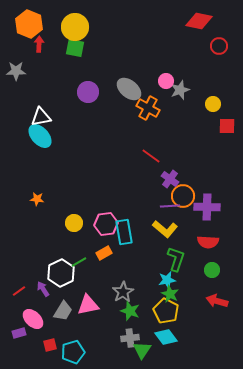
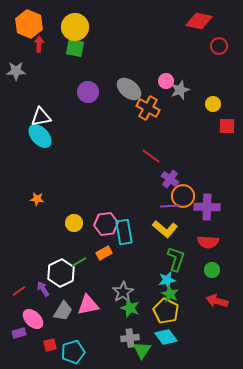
green star at (130, 311): moved 3 px up
